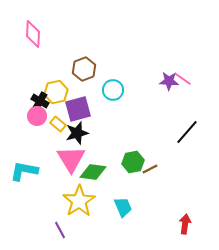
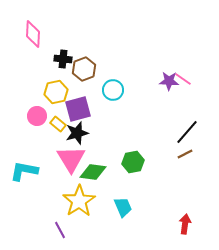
black cross: moved 23 px right, 42 px up; rotated 24 degrees counterclockwise
brown line: moved 35 px right, 15 px up
